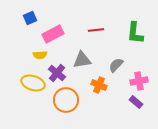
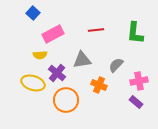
blue square: moved 3 px right, 5 px up; rotated 24 degrees counterclockwise
